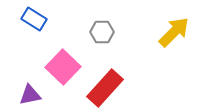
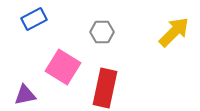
blue rectangle: rotated 60 degrees counterclockwise
pink square: rotated 12 degrees counterclockwise
red rectangle: rotated 30 degrees counterclockwise
purple triangle: moved 5 px left
